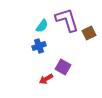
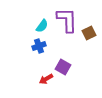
purple L-shape: rotated 16 degrees clockwise
